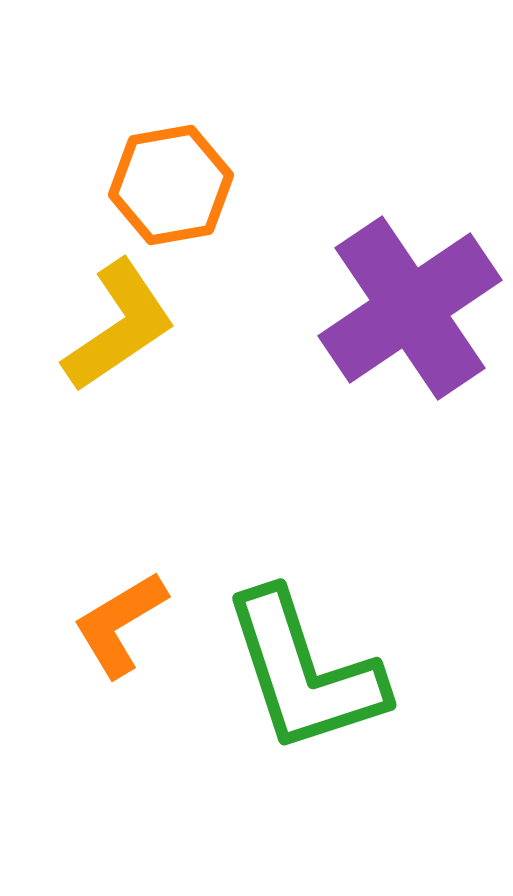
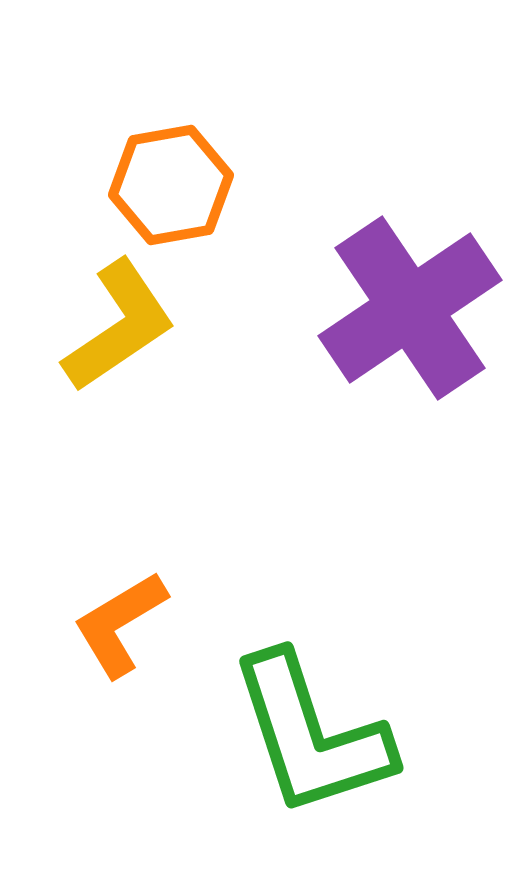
green L-shape: moved 7 px right, 63 px down
